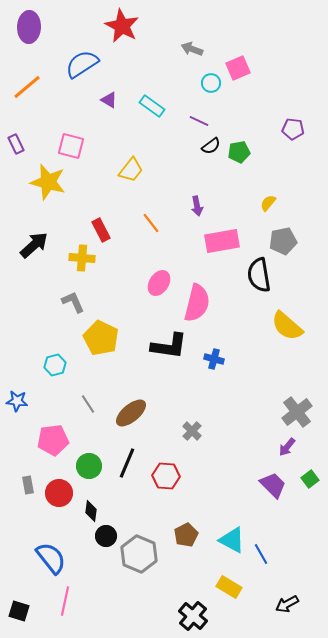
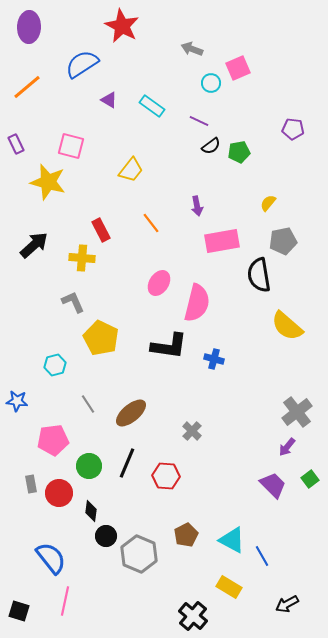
gray rectangle at (28, 485): moved 3 px right, 1 px up
blue line at (261, 554): moved 1 px right, 2 px down
